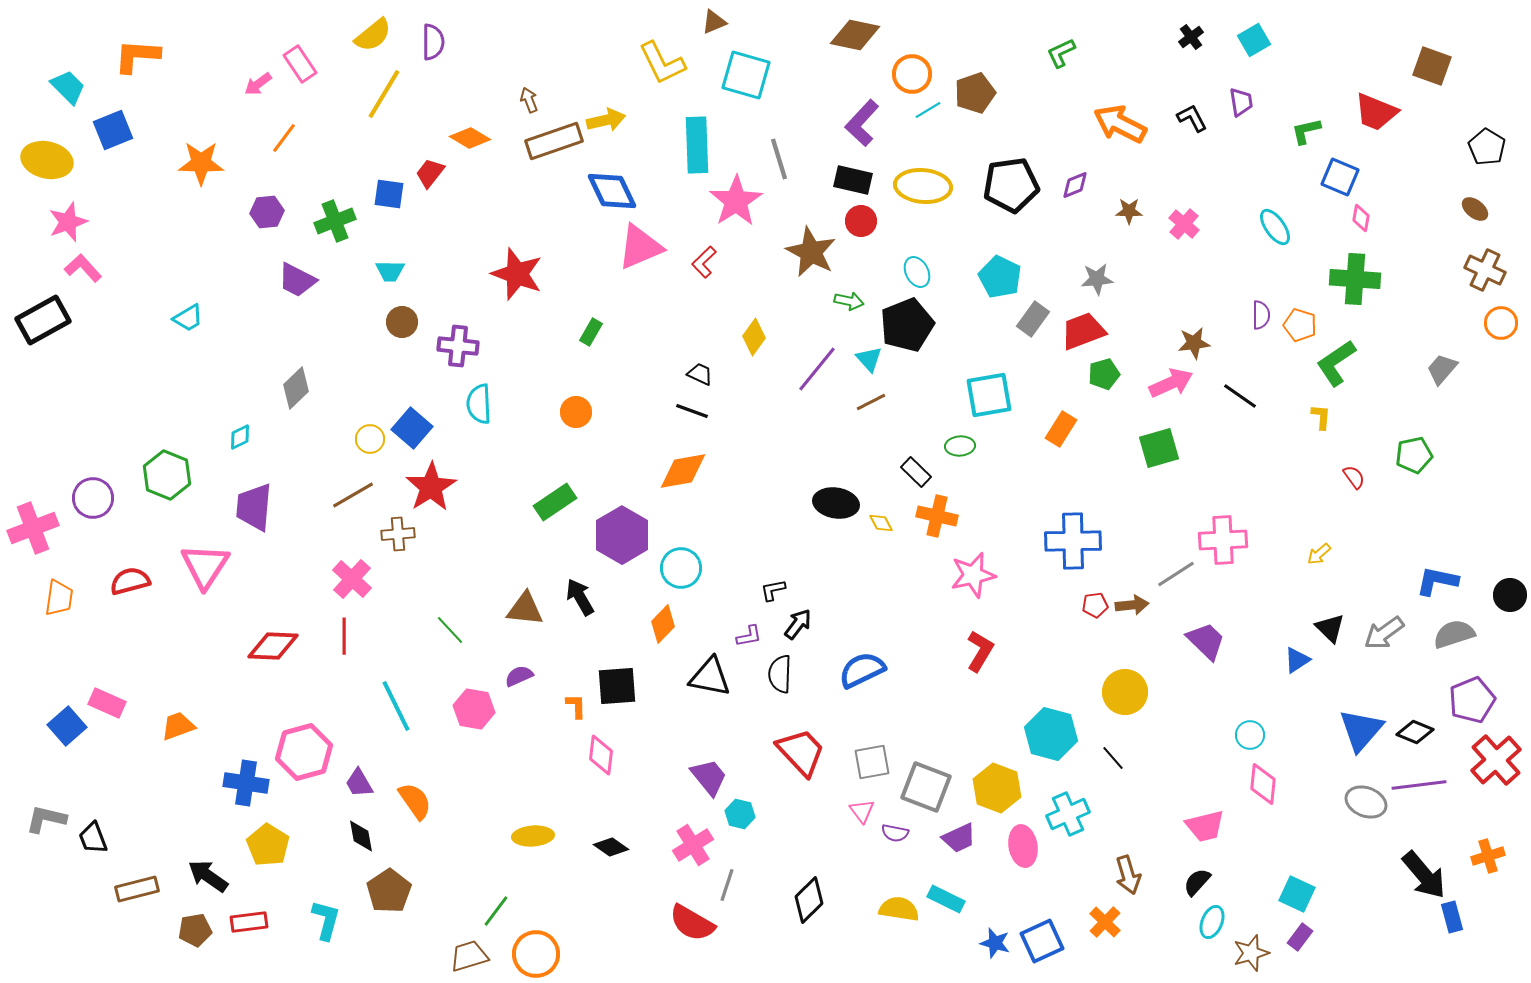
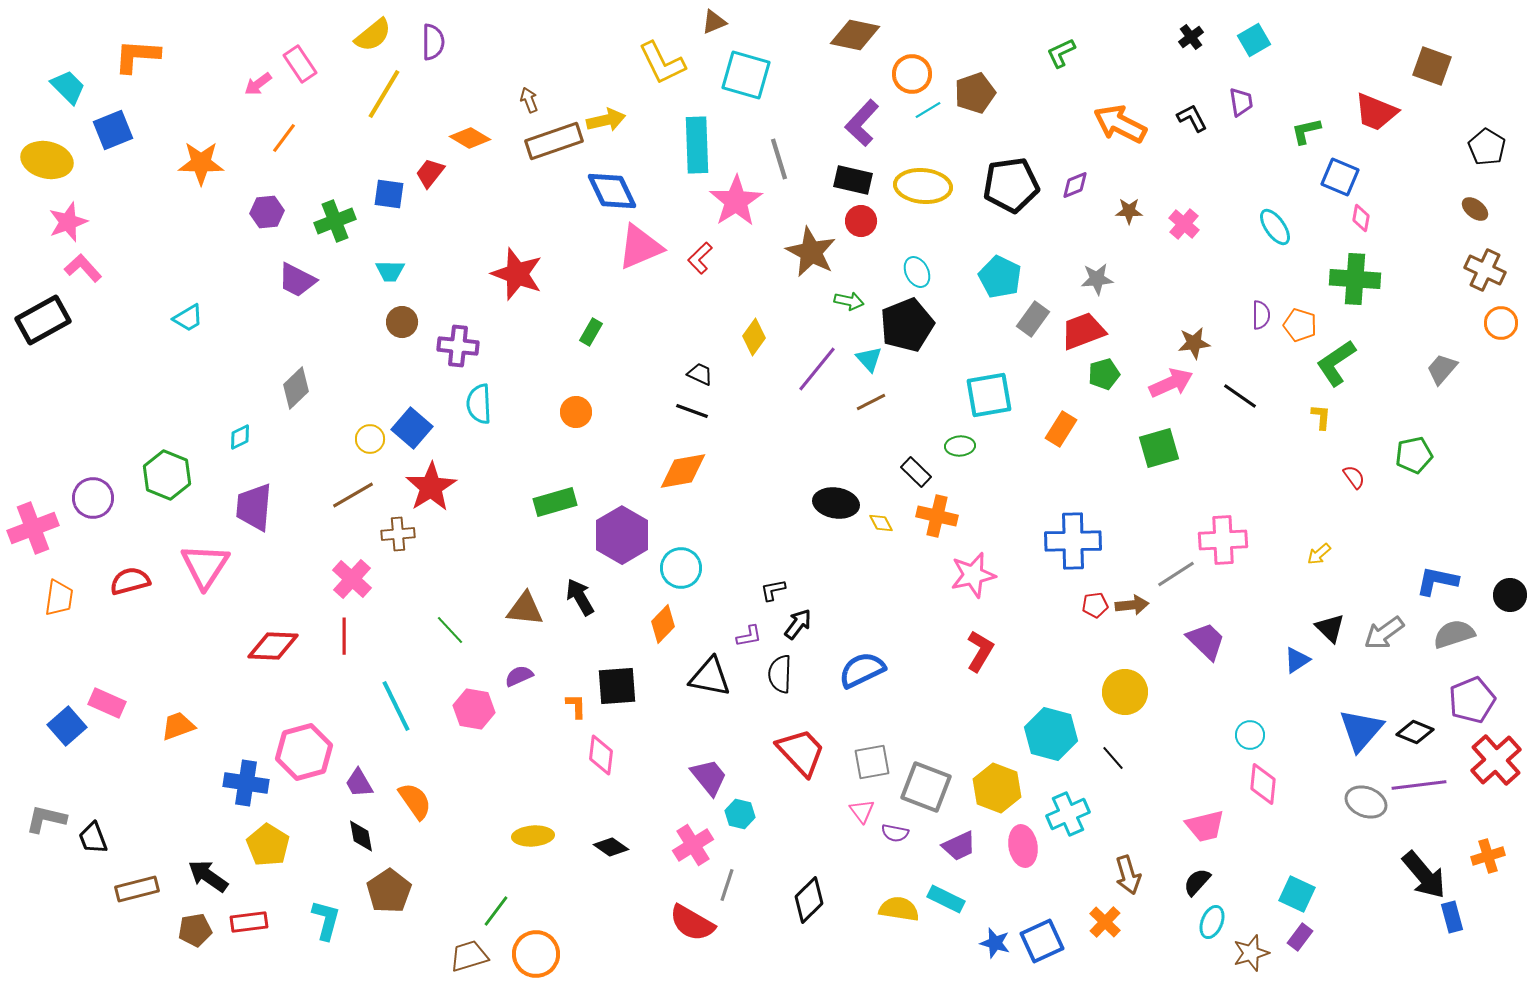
red L-shape at (704, 262): moved 4 px left, 4 px up
green rectangle at (555, 502): rotated 18 degrees clockwise
purple trapezoid at (959, 838): moved 8 px down
